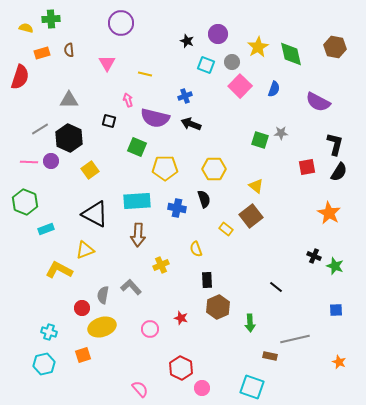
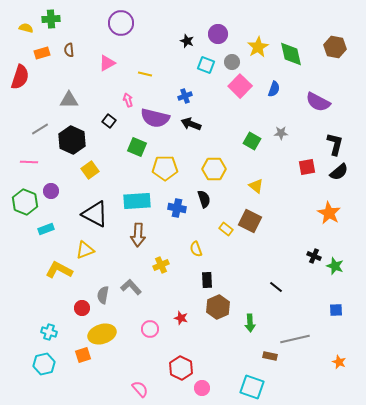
pink triangle at (107, 63): rotated 30 degrees clockwise
black square at (109, 121): rotated 24 degrees clockwise
black hexagon at (69, 138): moved 3 px right, 2 px down
green square at (260, 140): moved 8 px left, 1 px down; rotated 12 degrees clockwise
purple circle at (51, 161): moved 30 px down
black semicircle at (339, 172): rotated 18 degrees clockwise
brown square at (251, 216): moved 1 px left, 5 px down; rotated 25 degrees counterclockwise
yellow ellipse at (102, 327): moved 7 px down
